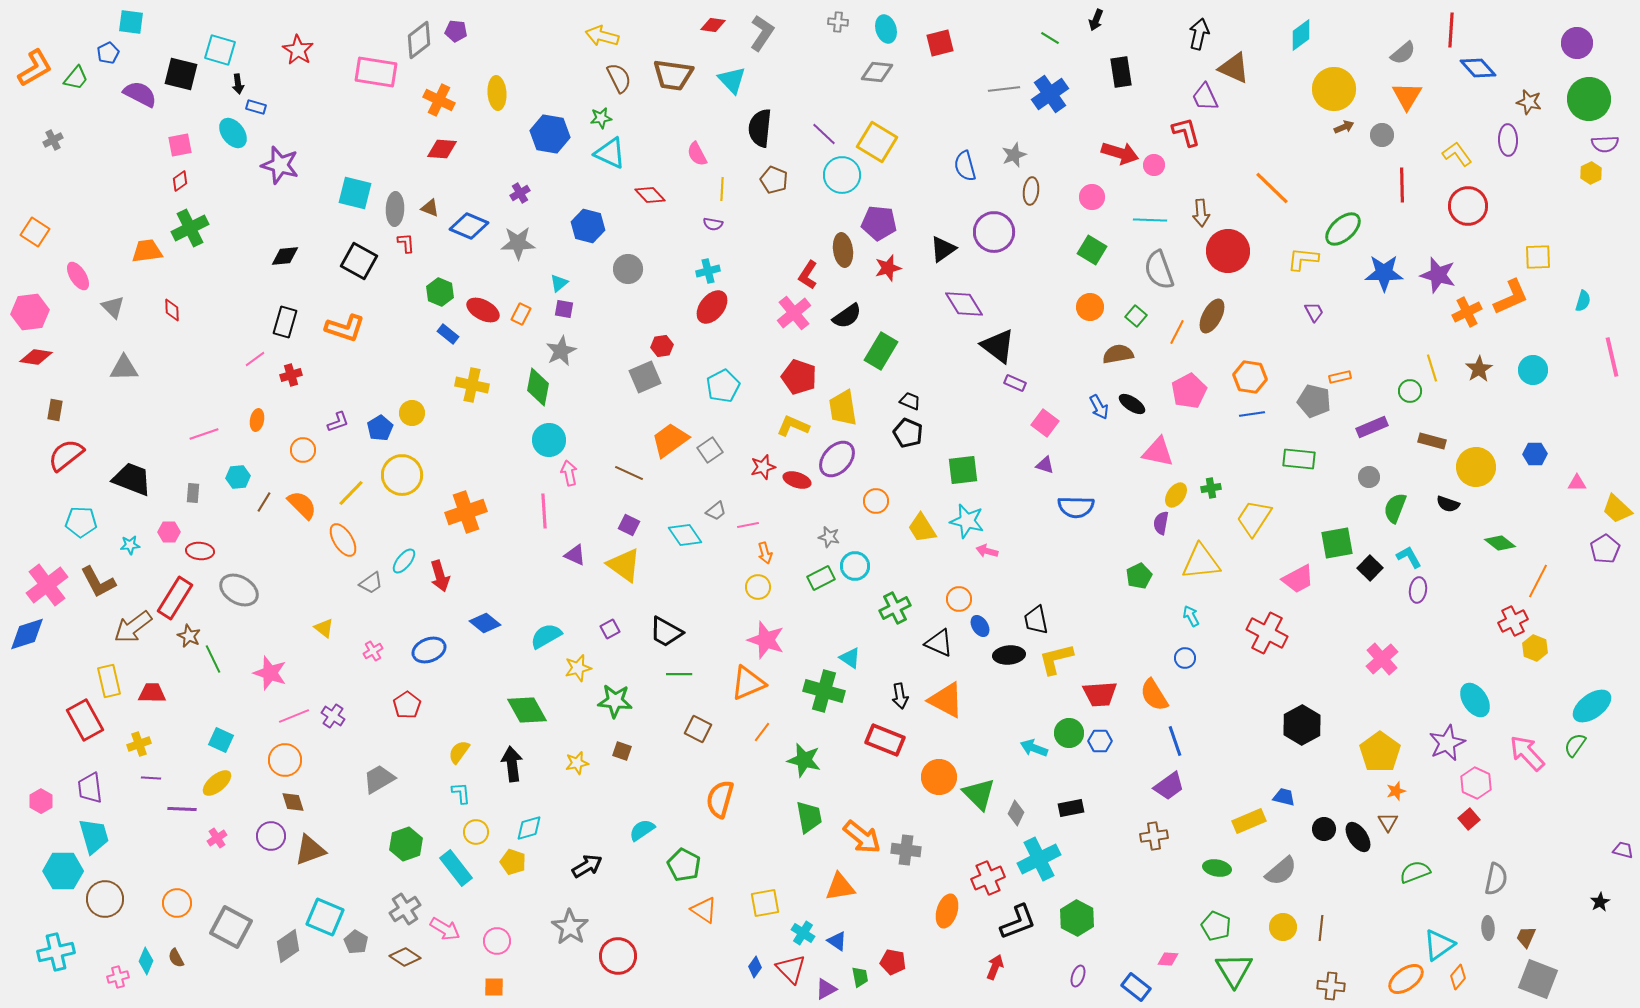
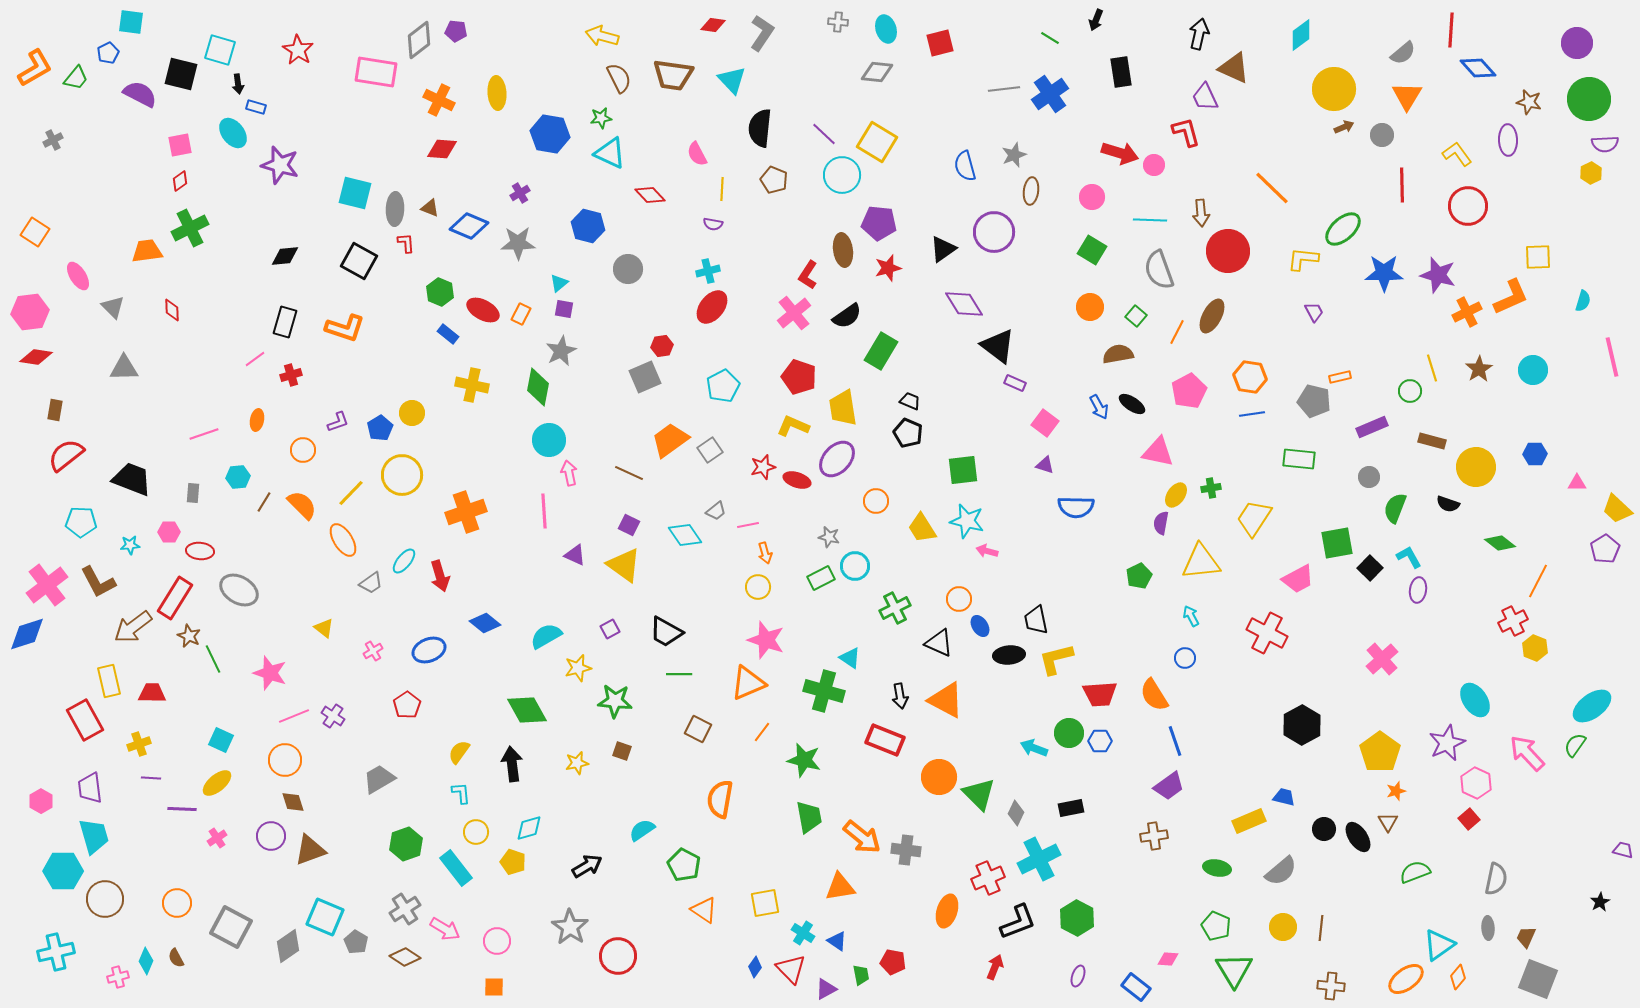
orange semicircle at (720, 799): rotated 6 degrees counterclockwise
green trapezoid at (860, 977): moved 1 px right, 2 px up
